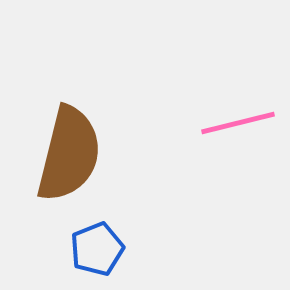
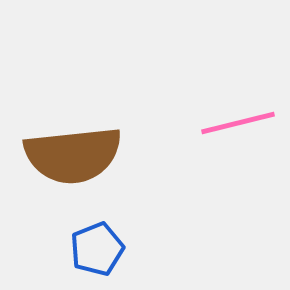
brown semicircle: moved 4 px right, 1 px down; rotated 70 degrees clockwise
